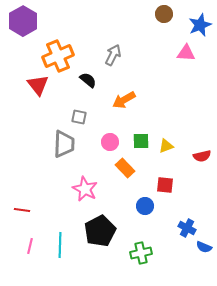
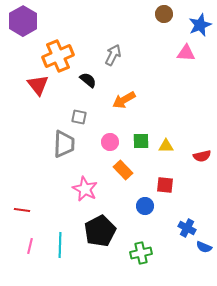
yellow triangle: rotated 21 degrees clockwise
orange rectangle: moved 2 px left, 2 px down
